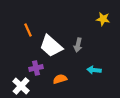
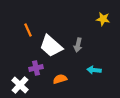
white cross: moved 1 px left, 1 px up
